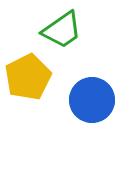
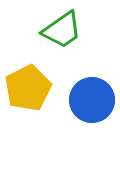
yellow pentagon: moved 11 px down
